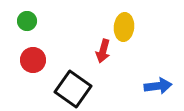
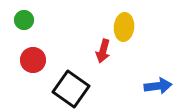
green circle: moved 3 px left, 1 px up
black square: moved 2 px left
